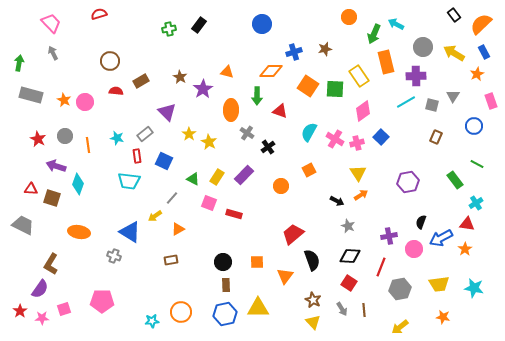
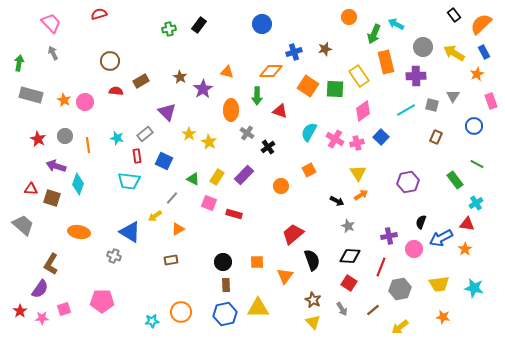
cyan line at (406, 102): moved 8 px down
gray trapezoid at (23, 225): rotated 15 degrees clockwise
brown line at (364, 310): moved 9 px right; rotated 56 degrees clockwise
